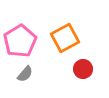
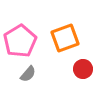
orange square: rotated 8 degrees clockwise
gray semicircle: moved 3 px right
